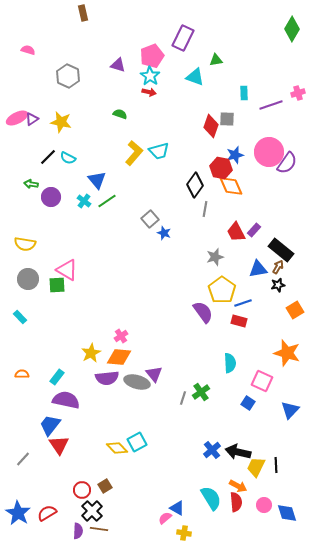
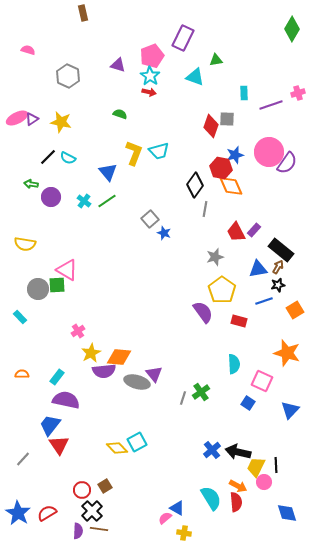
yellow L-shape at (134, 153): rotated 20 degrees counterclockwise
blue triangle at (97, 180): moved 11 px right, 8 px up
gray circle at (28, 279): moved 10 px right, 10 px down
blue line at (243, 303): moved 21 px right, 2 px up
pink cross at (121, 336): moved 43 px left, 5 px up
cyan semicircle at (230, 363): moved 4 px right, 1 px down
purple semicircle at (107, 378): moved 3 px left, 7 px up
pink circle at (264, 505): moved 23 px up
